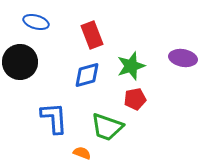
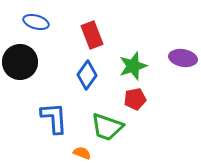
green star: moved 2 px right
blue diamond: rotated 40 degrees counterclockwise
